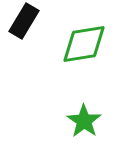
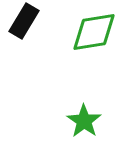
green diamond: moved 10 px right, 12 px up
